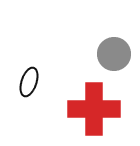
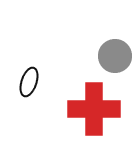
gray circle: moved 1 px right, 2 px down
